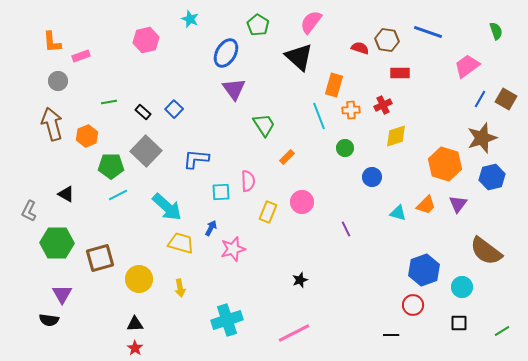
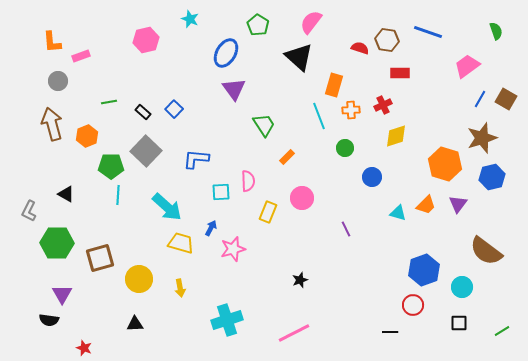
cyan line at (118, 195): rotated 60 degrees counterclockwise
pink circle at (302, 202): moved 4 px up
black line at (391, 335): moved 1 px left, 3 px up
red star at (135, 348): moved 51 px left; rotated 14 degrees counterclockwise
